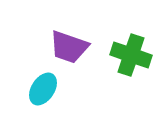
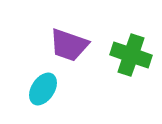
purple trapezoid: moved 2 px up
